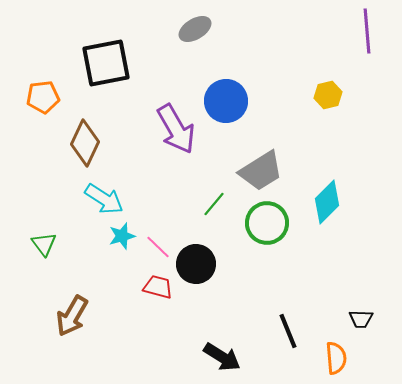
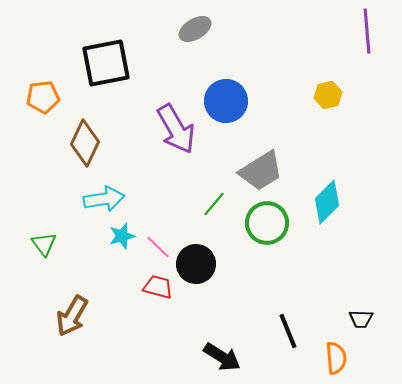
cyan arrow: rotated 42 degrees counterclockwise
